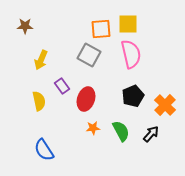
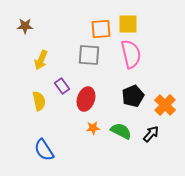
gray square: rotated 25 degrees counterclockwise
green semicircle: rotated 35 degrees counterclockwise
